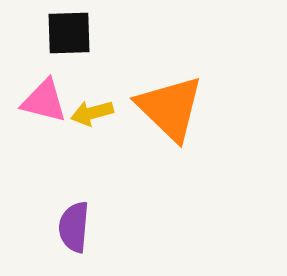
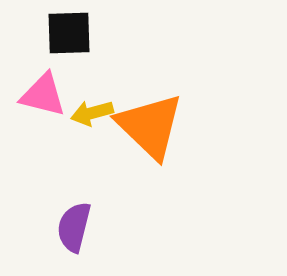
pink triangle: moved 1 px left, 6 px up
orange triangle: moved 20 px left, 18 px down
purple semicircle: rotated 9 degrees clockwise
